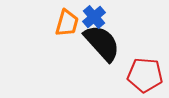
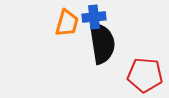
blue cross: rotated 35 degrees clockwise
black semicircle: rotated 33 degrees clockwise
